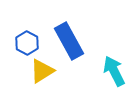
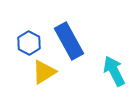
blue hexagon: moved 2 px right
yellow triangle: moved 2 px right, 1 px down
